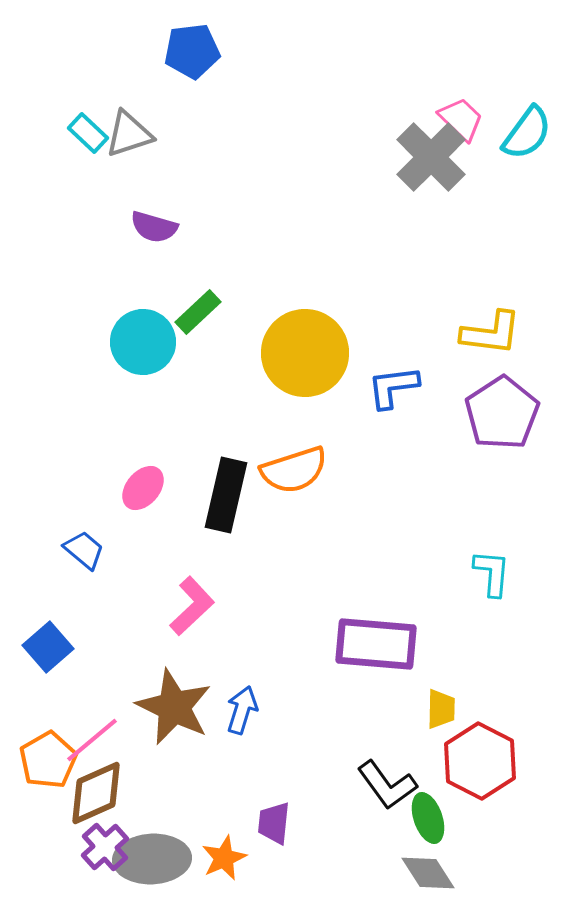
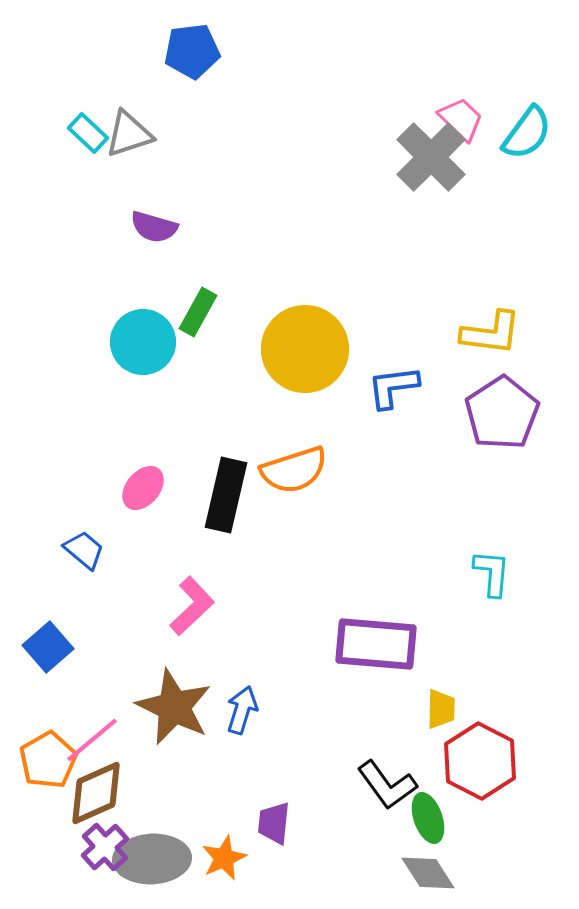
green rectangle: rotated 18 degrees counterclockwise
yellow circle: moved 4 px up
